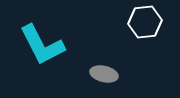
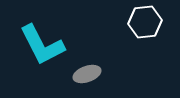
gray ellipse: moved 17 px left; rotated 32 degrees counterclockwise
